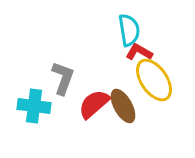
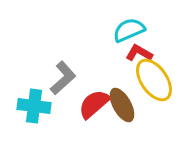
cyan semicircle: rotated 104 degrees counterclockwise
red L-shape: moved 1 px down
gray L-shape: rotated 28 degrees clockwise
brown ellipse: moved 1 px left, 1 px up
